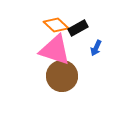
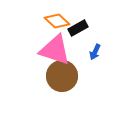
orange diamond: moved 1 px right, 4 px up
blue arrow: moved 1 px left, 4 px down
